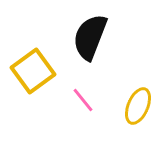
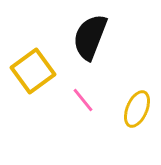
yellow ellipse: moved 1 px left, 3 px down
